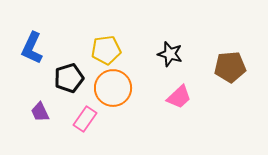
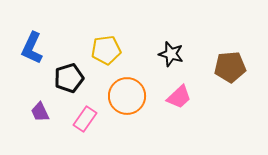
black star: moved 1 px right
orange circle: moved 14 px right, 8 px down
